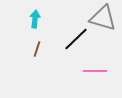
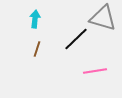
pink line: rotated 10 degrees counterclockwise
